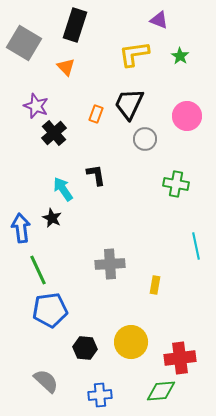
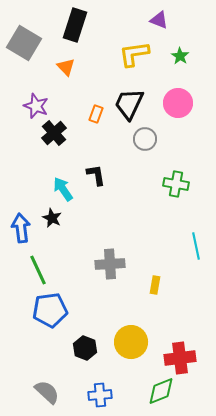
pink circle: moved 9 px left, 13 px up
black hexagon: rotated 15 degrees clockwise
gray semicircle: moved 1 px right, 11 px down
green diamond: rotated 16 degrees counterclockwise
